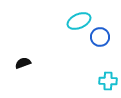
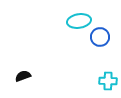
cyan ellipse: rotated 15 degrees clockwise
black semicircle: moved 13 px down
